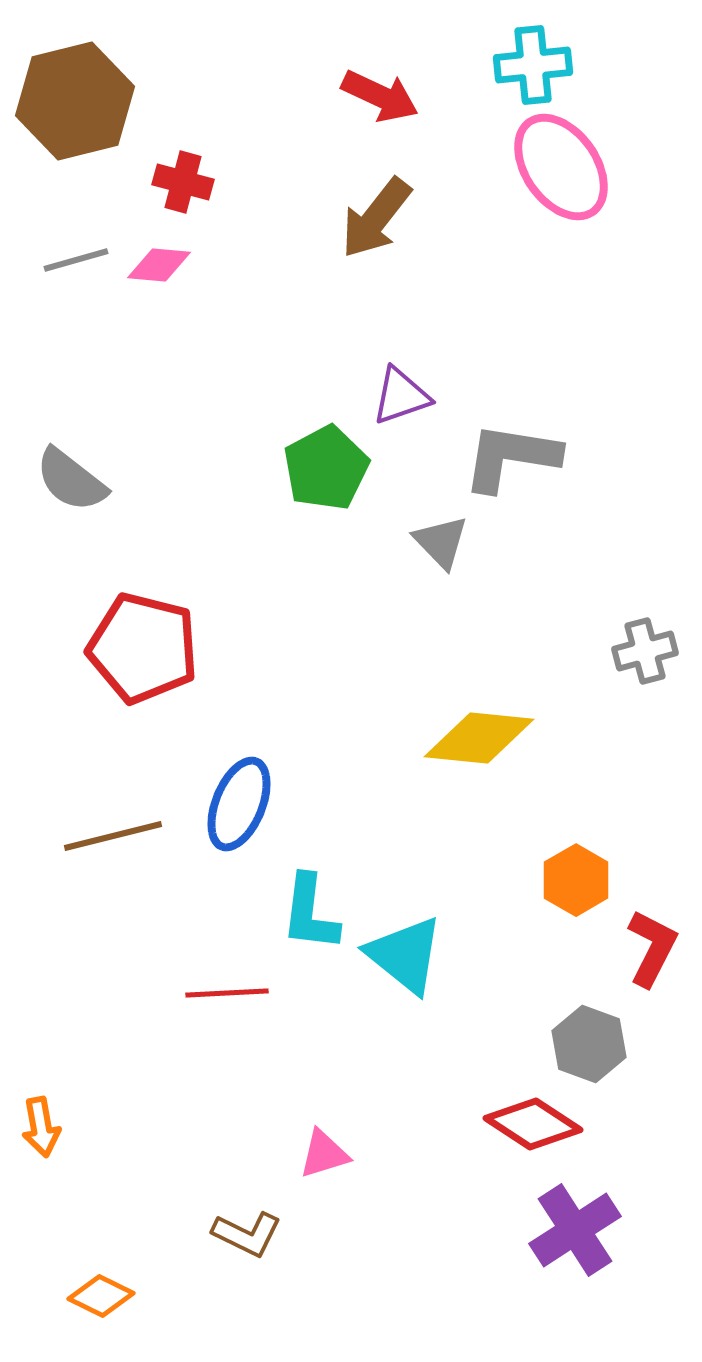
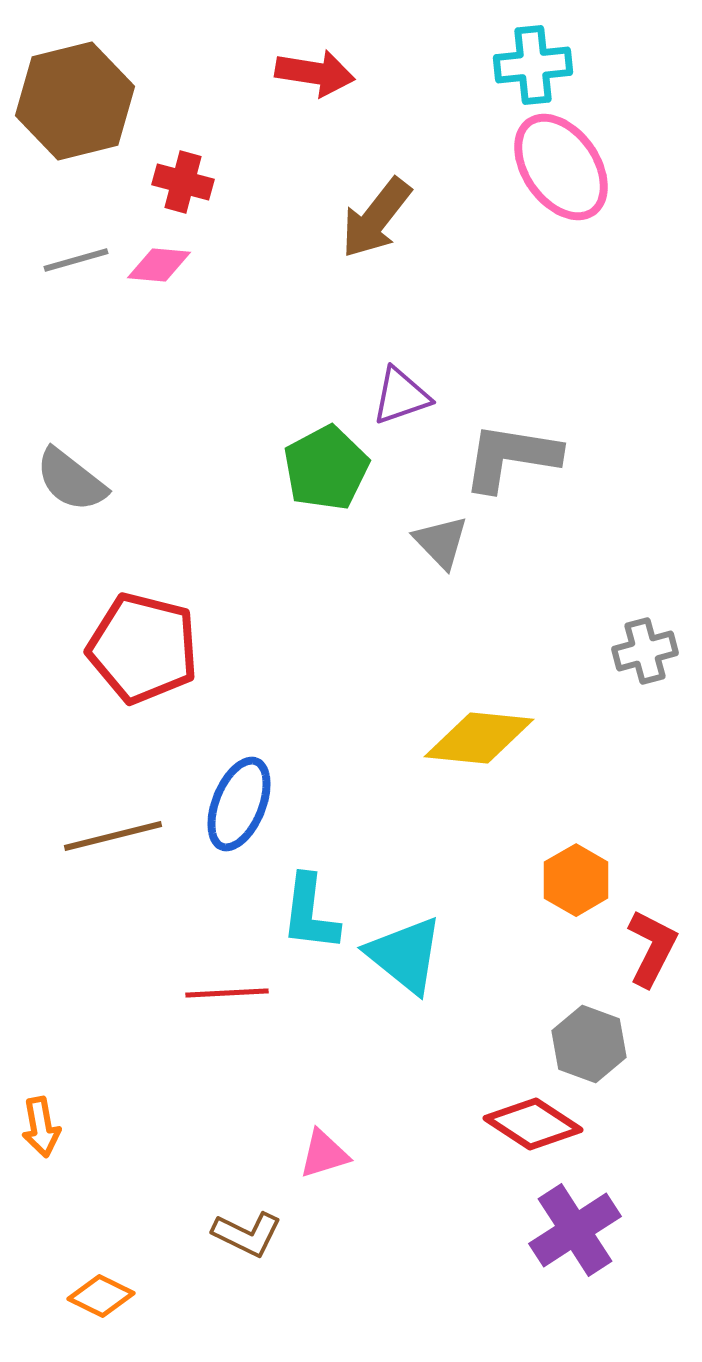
red arrow: moved 65 px left, 23 px up; rotated 16 degrees counterclockwise
